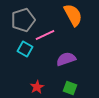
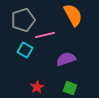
pink line: rotated 12 degrees clockwise
cyan square: moved 1 px down
